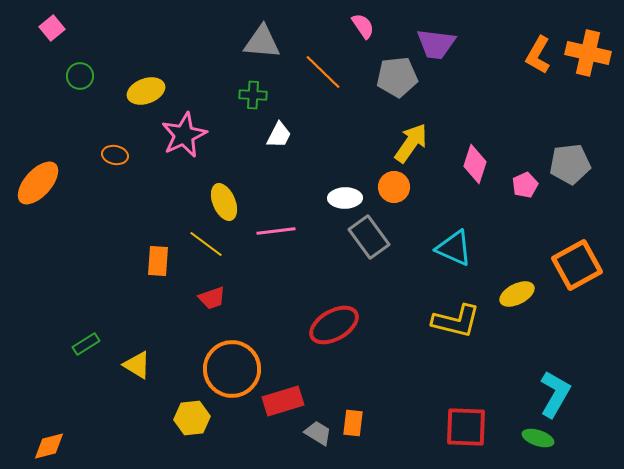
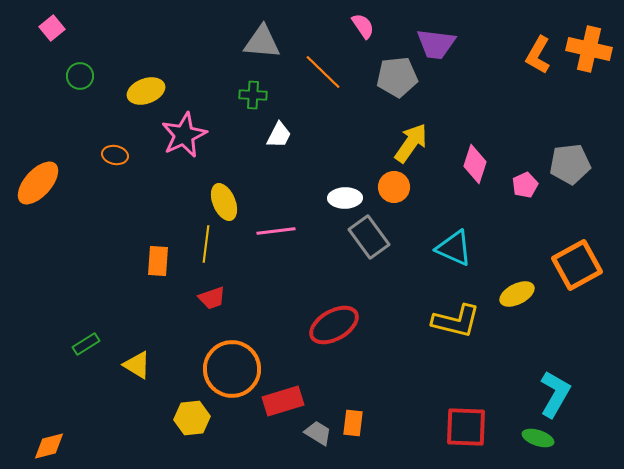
orange cross at (588, 53): moved 1 px right, 4 px up
yellow line at (206, 244): rotated 60 degrees clockwise
